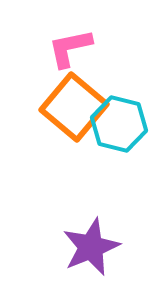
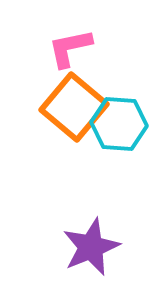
cyan hexagon: rotated 10 degrees counterclockwise
